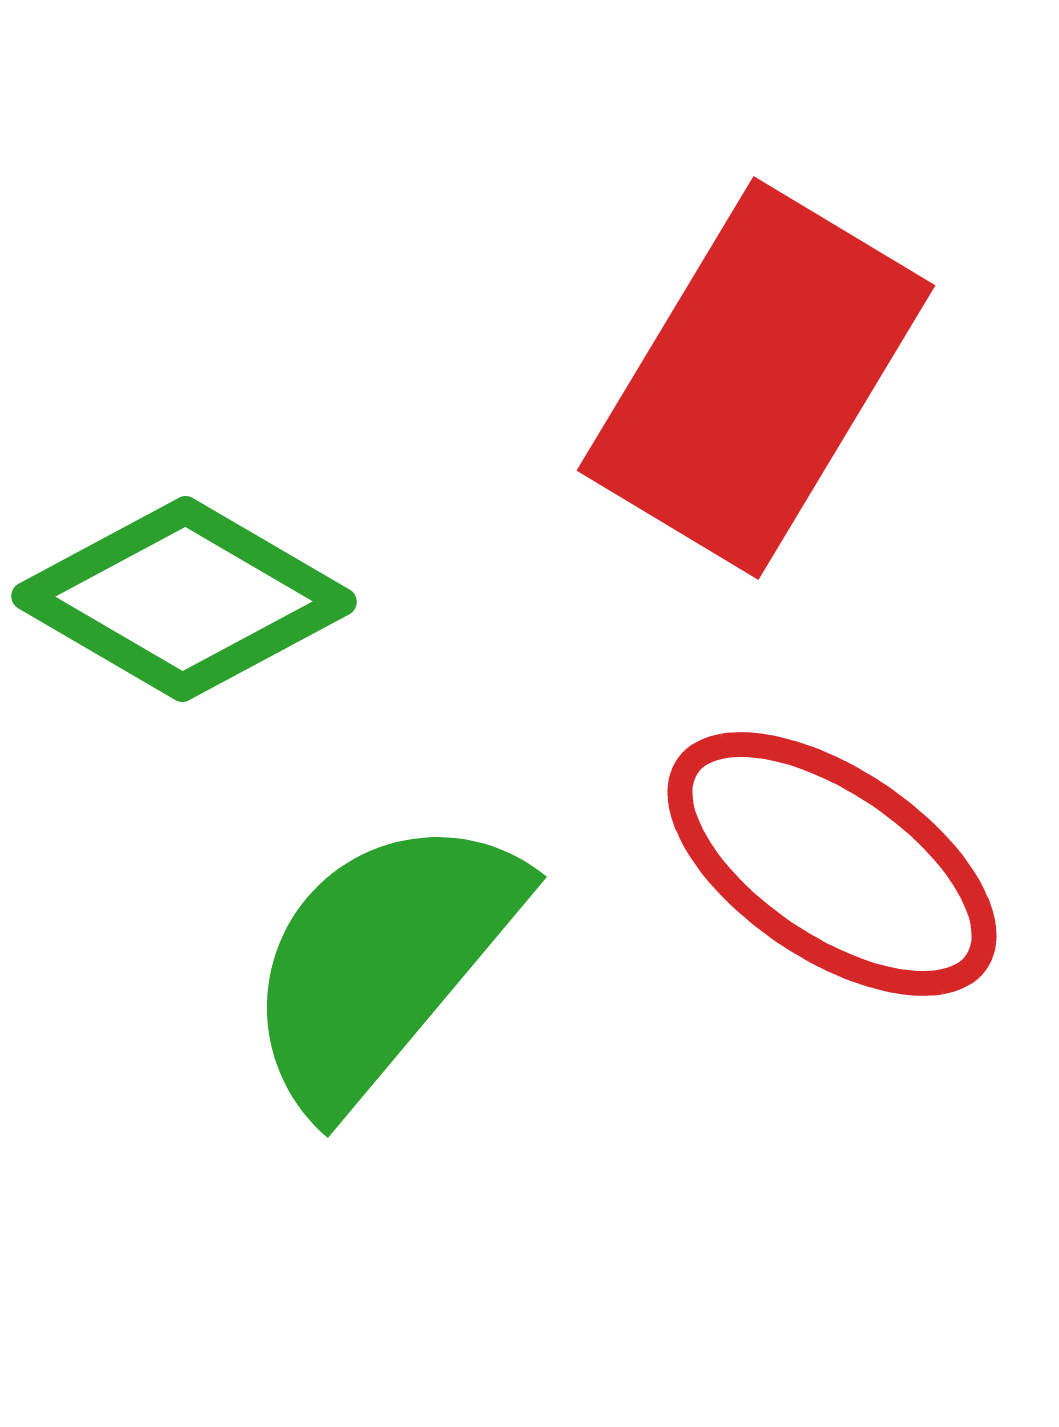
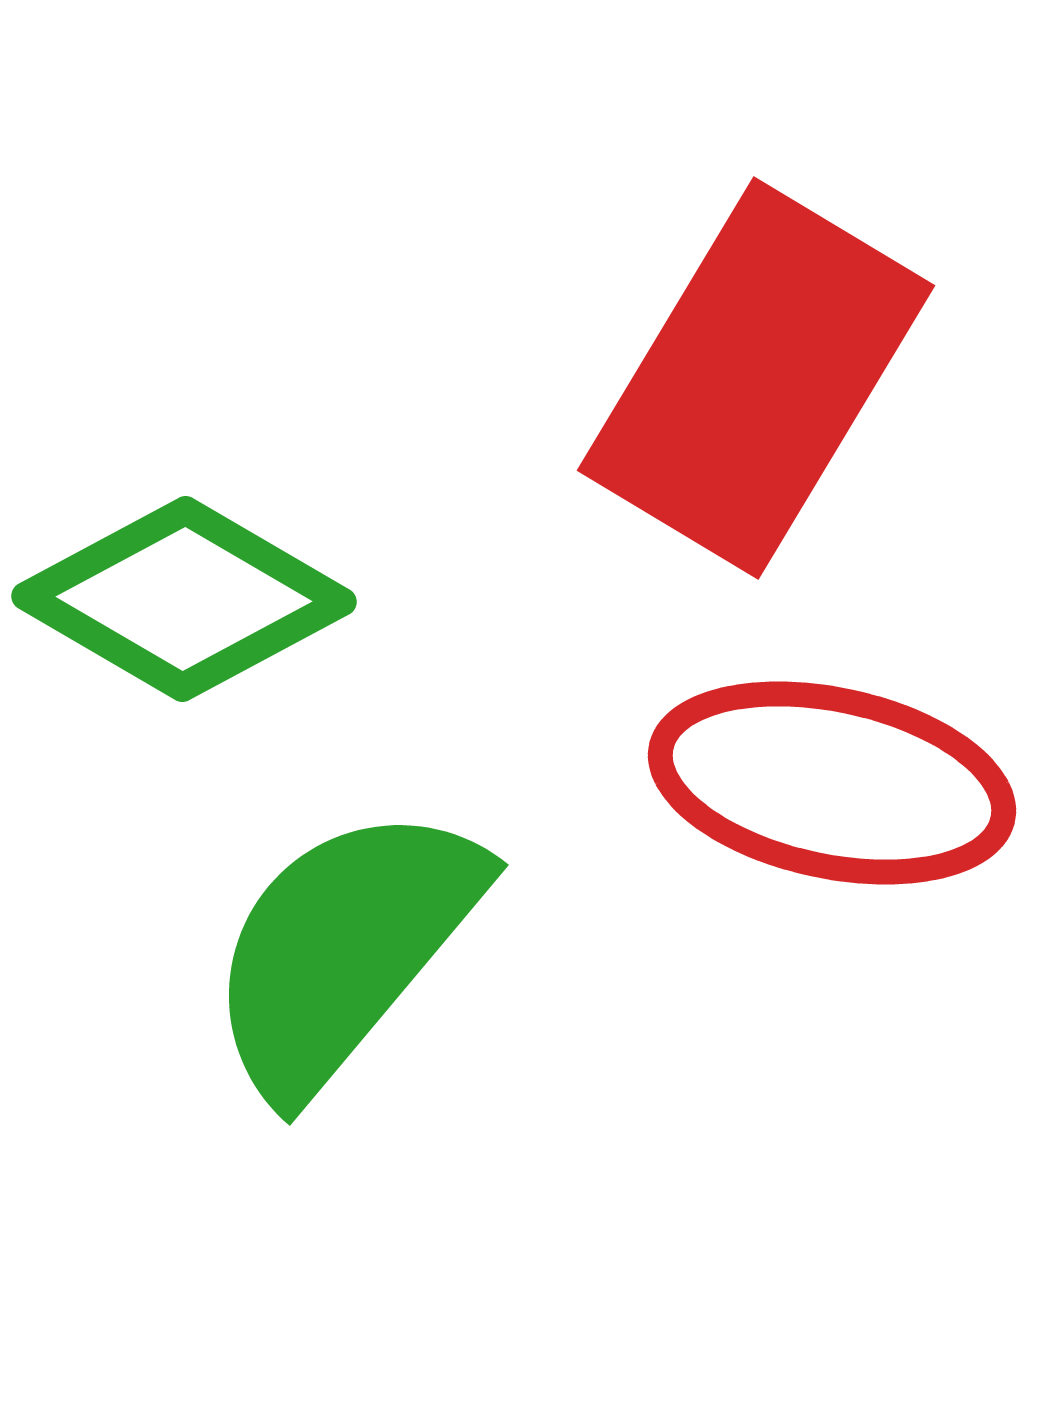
red ellipse: moved 81 px up; rotated 22 degrees counterclockwise
green semicircle: moved 38 px left, 12 px up
